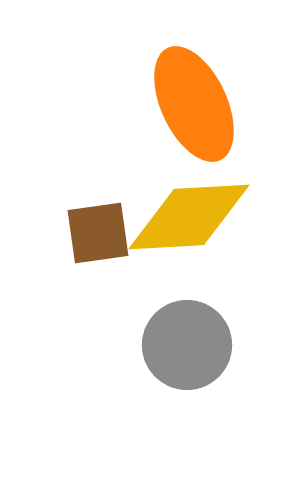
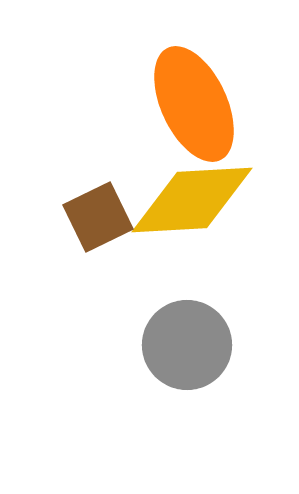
yellow diamond: moved 3 px right, 17 px up
brown square: moved 16 px up; rotated 18 degrees counterclockwise
